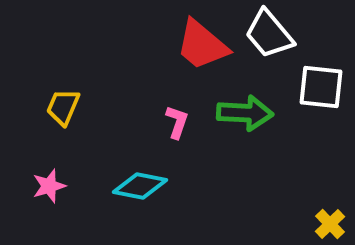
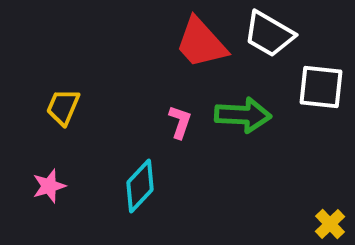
white trapezoid: rotated 20 degrees counterclockwise
red trapezoid: moved 1 px left, 2 px up; rotated 8 degrees clockwise
green arrow: moved 2 px left, 2 px down
pink L-shape: moved 3 px right
cyan diamond: rotated 58 degrees counterclockwise
